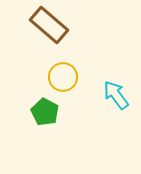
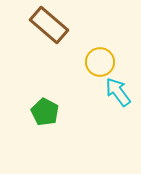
yellow circle: moved 37 px right, 15 px up
cyan arrow: moved 2 px right, 3 px up
